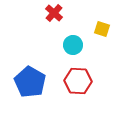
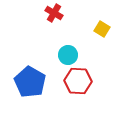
red cross: rotated 12 degrees counterclockwise
yellow square: rotated 14 degrees clockwise
cyan circle: moved 5 px left, 10 px down
